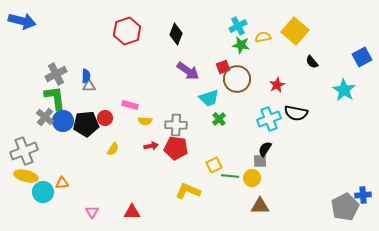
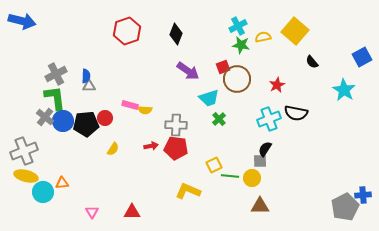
yellow semicircle at (145, 121): moved 11 px up
